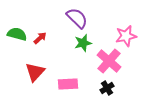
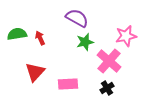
purple semicircle: rotated 15 degrees counterclockwise
green semicircle: rotated 24 degrees counterclockwise
red arrow: rotated 72 degrees counterclockwise
green star: moved 2 px right, 1 px up
